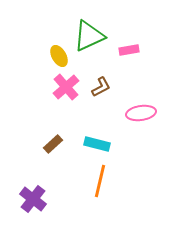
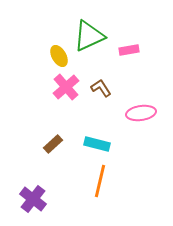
brown L-shape: moved 1 px down; rotated 95 degrees counterclockwise
